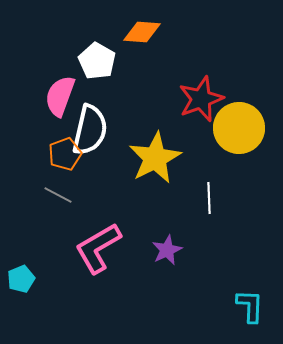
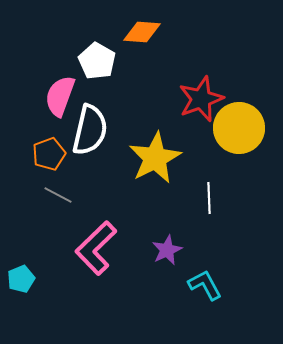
orange pentagon: moved 16 px left
pink L-shape: moved 2 px left; rotated 14 degrees counterclockwise
cyan L-shape: moved 45 px left, 21 px up; rotated 30 degrees counterclockwise
